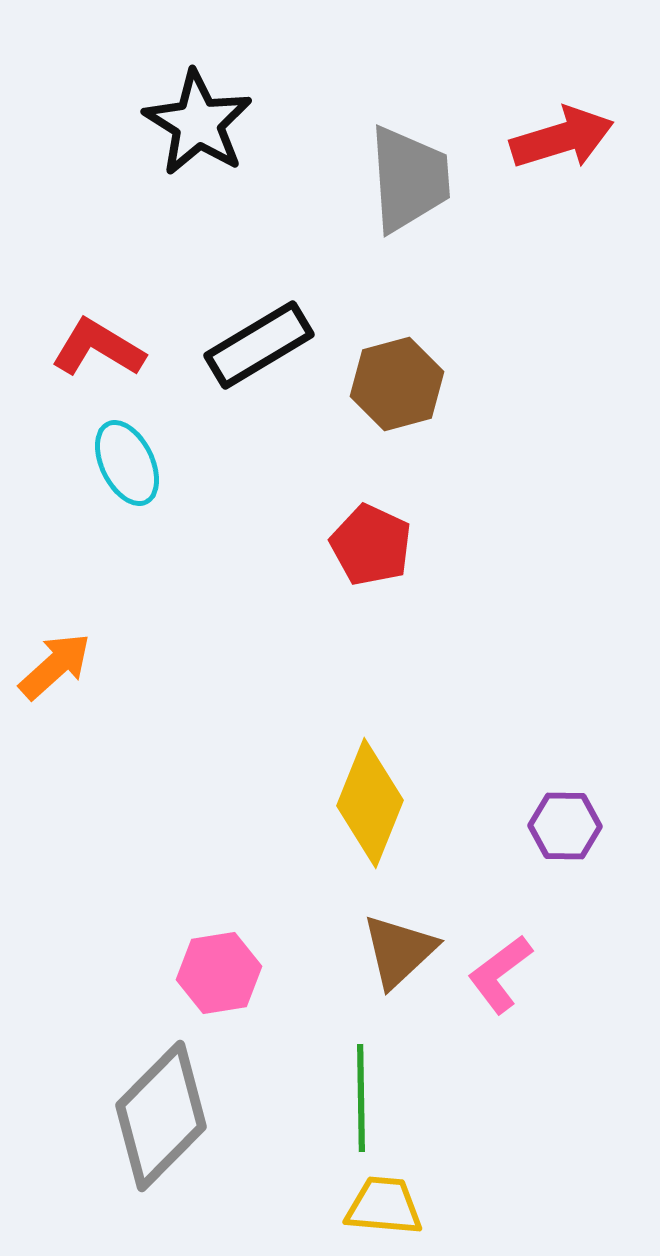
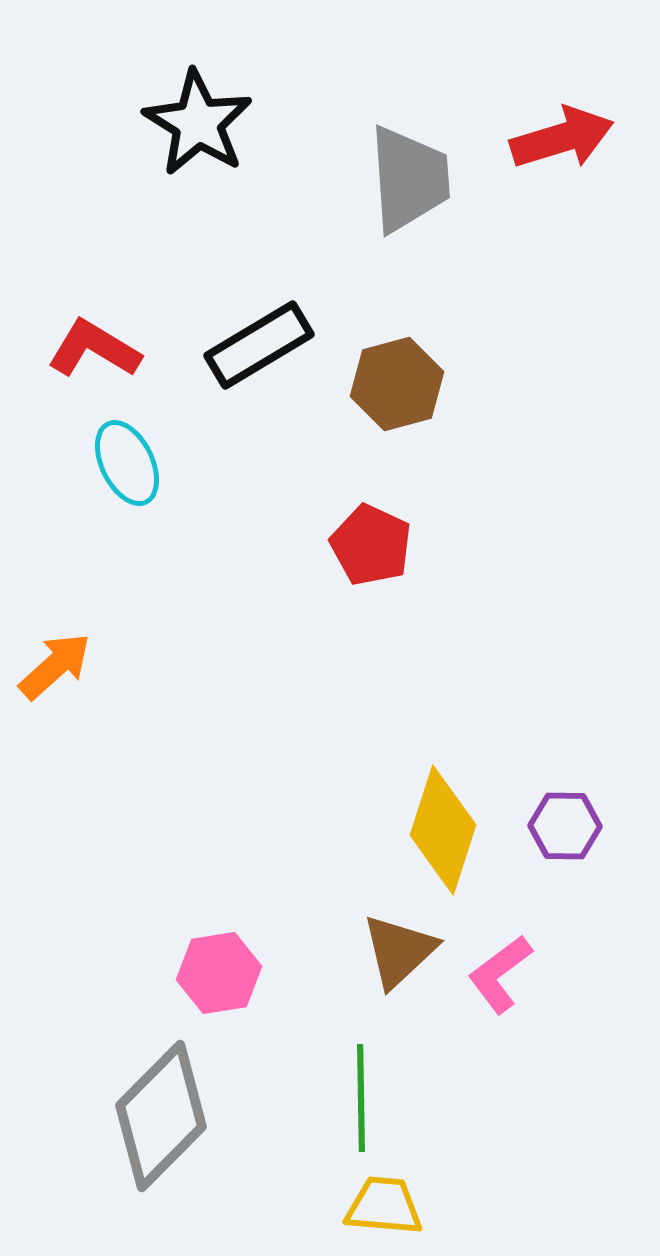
red L-shape: moved 4 px left, 1 px down
yellow diamond: moved 73 px right, 27 px down; rotated 4 degrees counterclockwise
